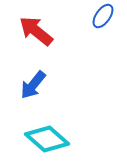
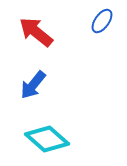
blue ellipse: moved 1 px left, 5 px down
red arrow: moved 1 px down
